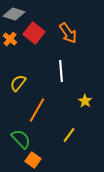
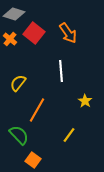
green semicircle: moved 2 px left, 4 px up
